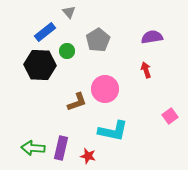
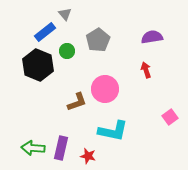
gray triangle: moved 4 px left, 2 px down
black hexagon: moved 2 px left; rotated 20 degrees clockwise
pink square: moved 1 px down
